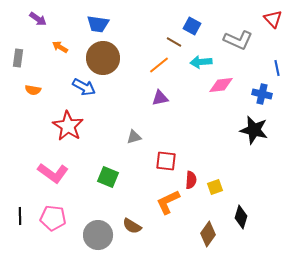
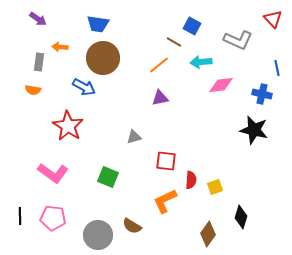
orange arrow: rotated 28 degrees counterclockwise
gray rectangle: moved 21 px right, 4 px down
orange L-shape: moved 3 px left, 1 px up
